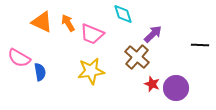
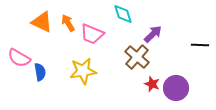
yellow star: moved 8 px left
